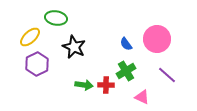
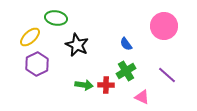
pink circle: moved 7 px right, 13 px up
black star: moved 3 px right, 2 px up
